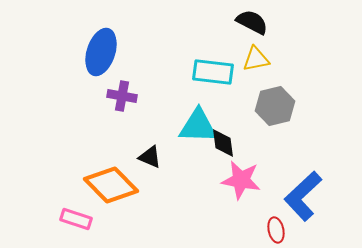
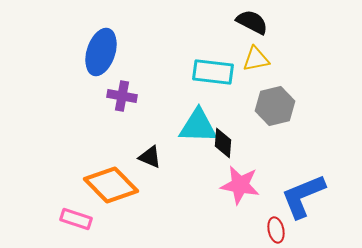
black diamond: rotated 12 degrees clockwise
pink star: moved 1 px left, 5 px down
blue L-shape: rotated 21 degrees clockwise
